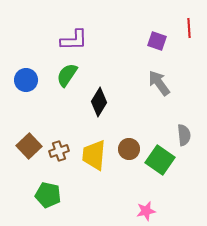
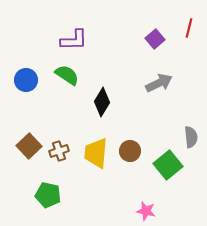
red line: rotated 18 degrees clockwise
purple square: moved 2 px left, 2 px up; rotated 30 degrees clockwise
green semicircle: rotated 90 degrees clockwise
gray arrow: rotated 100 degrees clockwise
black diamond: moved 3 px right
gray semicircle: moved 7 px right, 2 px down
brown circle: moved 1 px right, 2 px down
yellow trapezoid: moved 2 px right, 2 px up
green square: moved 8 px right, 5 px down; rotated 16 degrees clockwise
pink star: rotated 24 degrees clockwise
